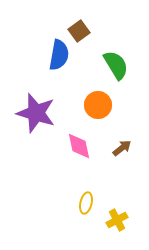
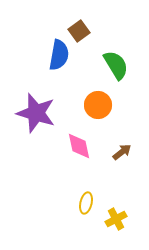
brown arrow: moved 4 px down
yellow cross: moved 1 px left, 1 px up
